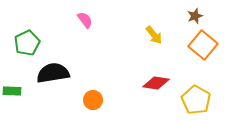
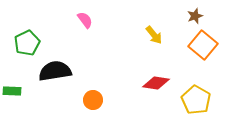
black semicircle: moved 2 px right, 2 px up
